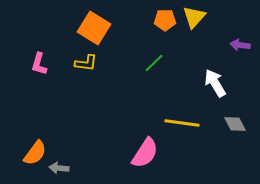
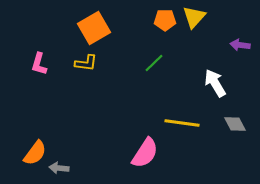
orange square: rotated 28 degrees clockwise
